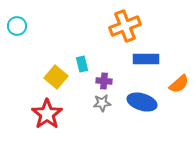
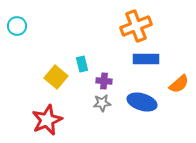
orange cross: moved 11 px right
red star: moved 6 px down; rotated 12 degrees clockwise
